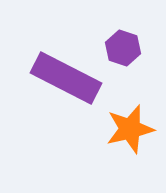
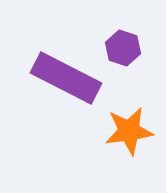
orange star: moved 1 px left, 2 px down; rotated 6 degrees clockwise
